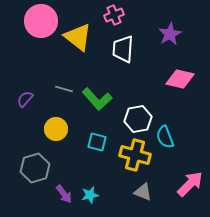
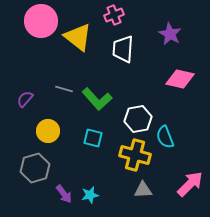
purple star: rotated 15 degrees counterclockwise
yellow circle: moved 8 px left, 2 px down
cyan square: moved 4 px left, 4 px up
gray triangle: moved 2 px up; rotated 24 degrees counterclockwise
